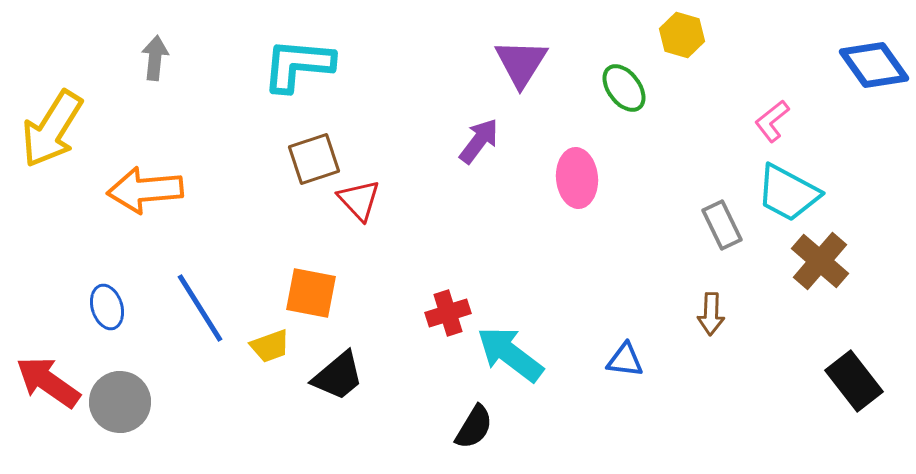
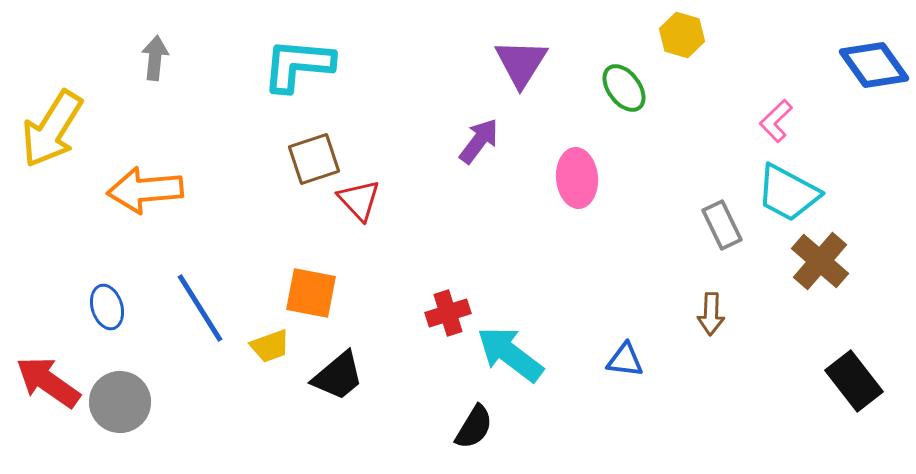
pink L-shape: moved 4 px right; rotated 6 degrees counterclockwise
